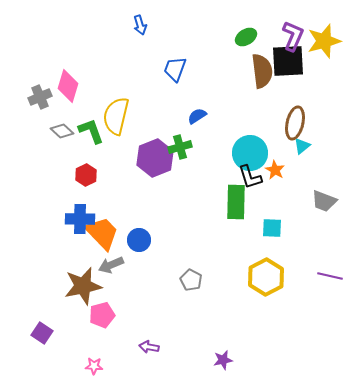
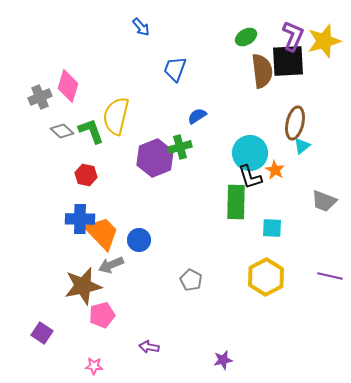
blue arrow: moved 1 px right, 2 px down; rotated 24 degrees counterclockwise
red hexagon: rotated 20 degrees counterclockwise
